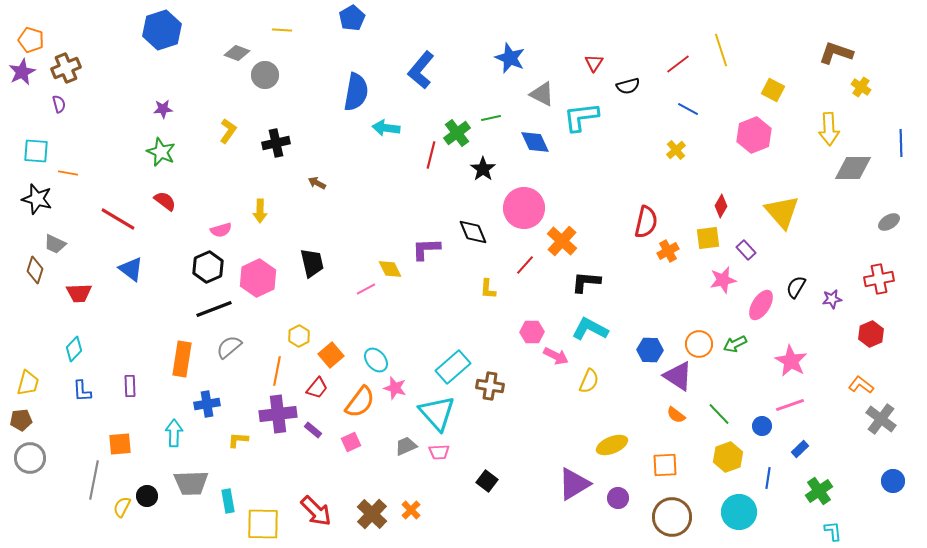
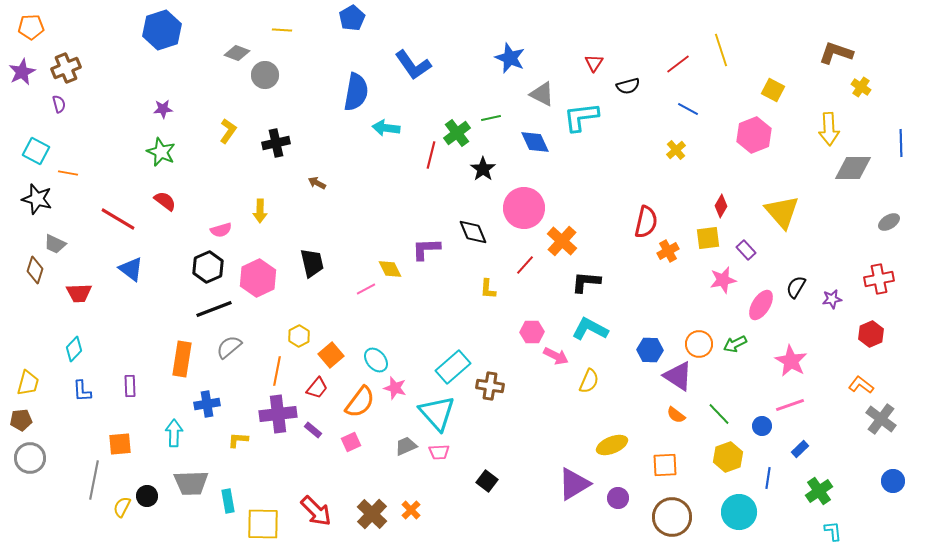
orange pentagon at (31, 40): moved 13 px up; rotated 20 degrees counterclockwise
blue L-shape at (421, 70): moved 8 px left, 5 px up; rotated 75 degrees counterclockwise
cyan square at (36, 151): rotated 24 degrees clockwise
